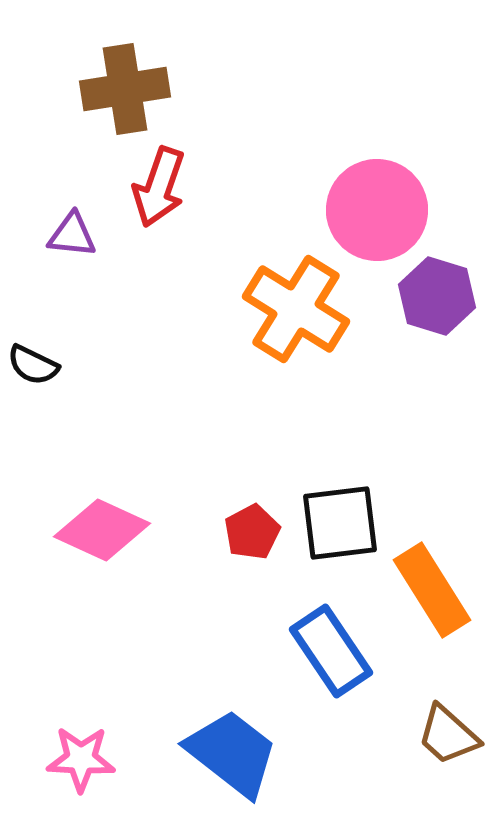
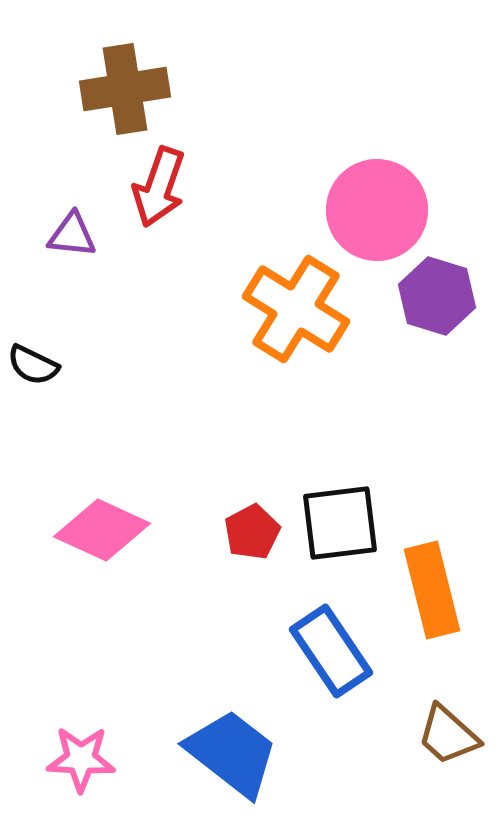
orange rectangle: rotated 18 degrees clockwise
